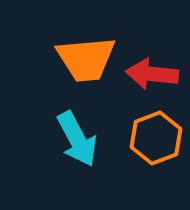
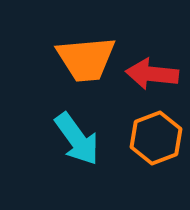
cyan arrow: rotated 8 degrees counterclockwise
